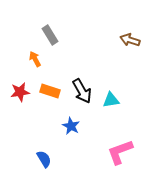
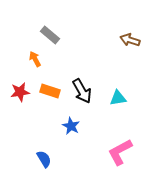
gray rectangle: rotated 18 degrees counterclockwise
cyan triangle: moved 7 px right, 2 px up
pink L-shape: rotated 8 degrees counterclockwise
